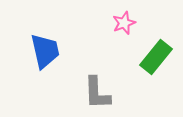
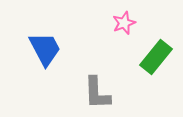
blue trapezoid: moved 2 px up; rotated 15 degrees counterclockwise
